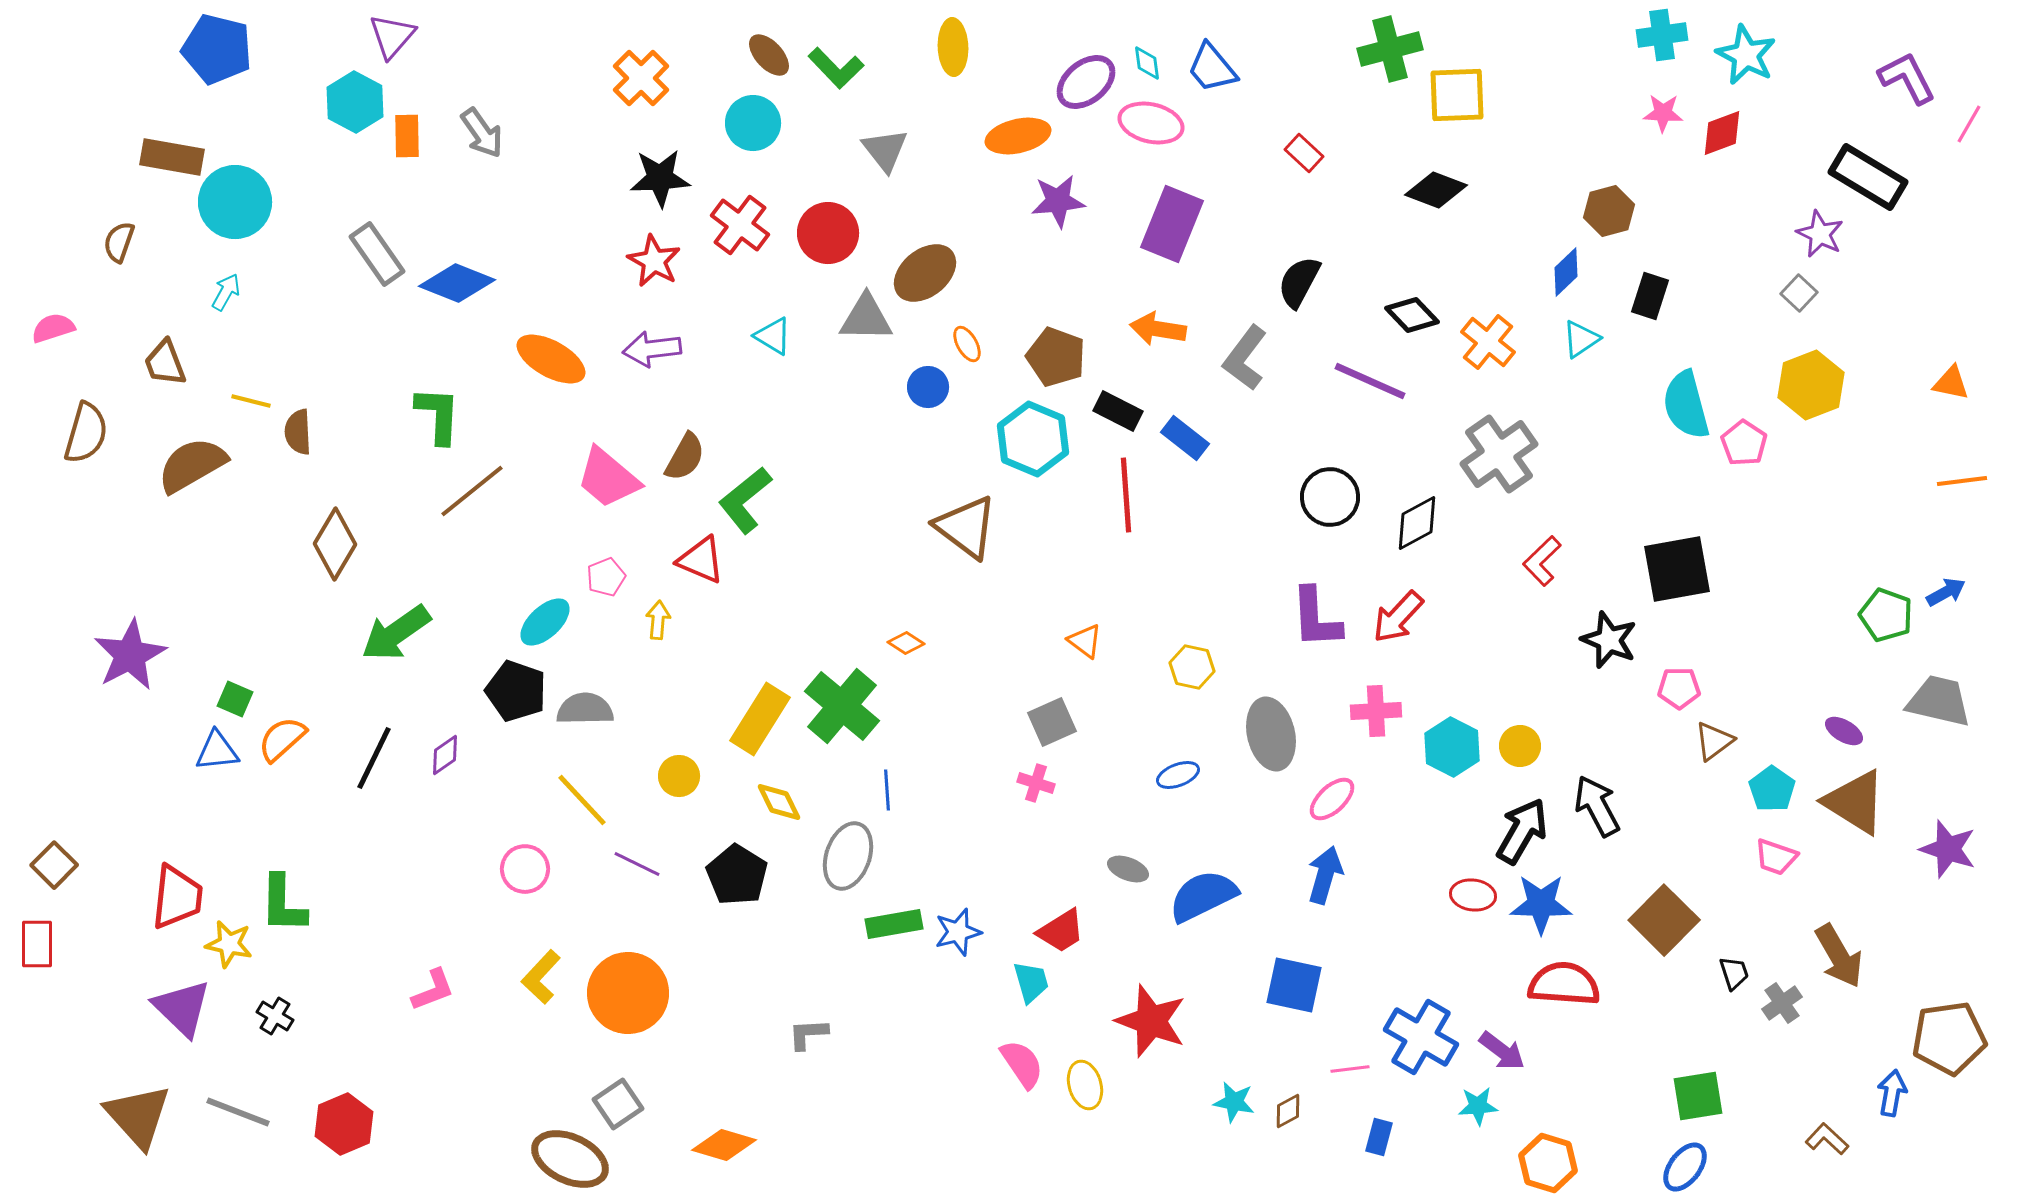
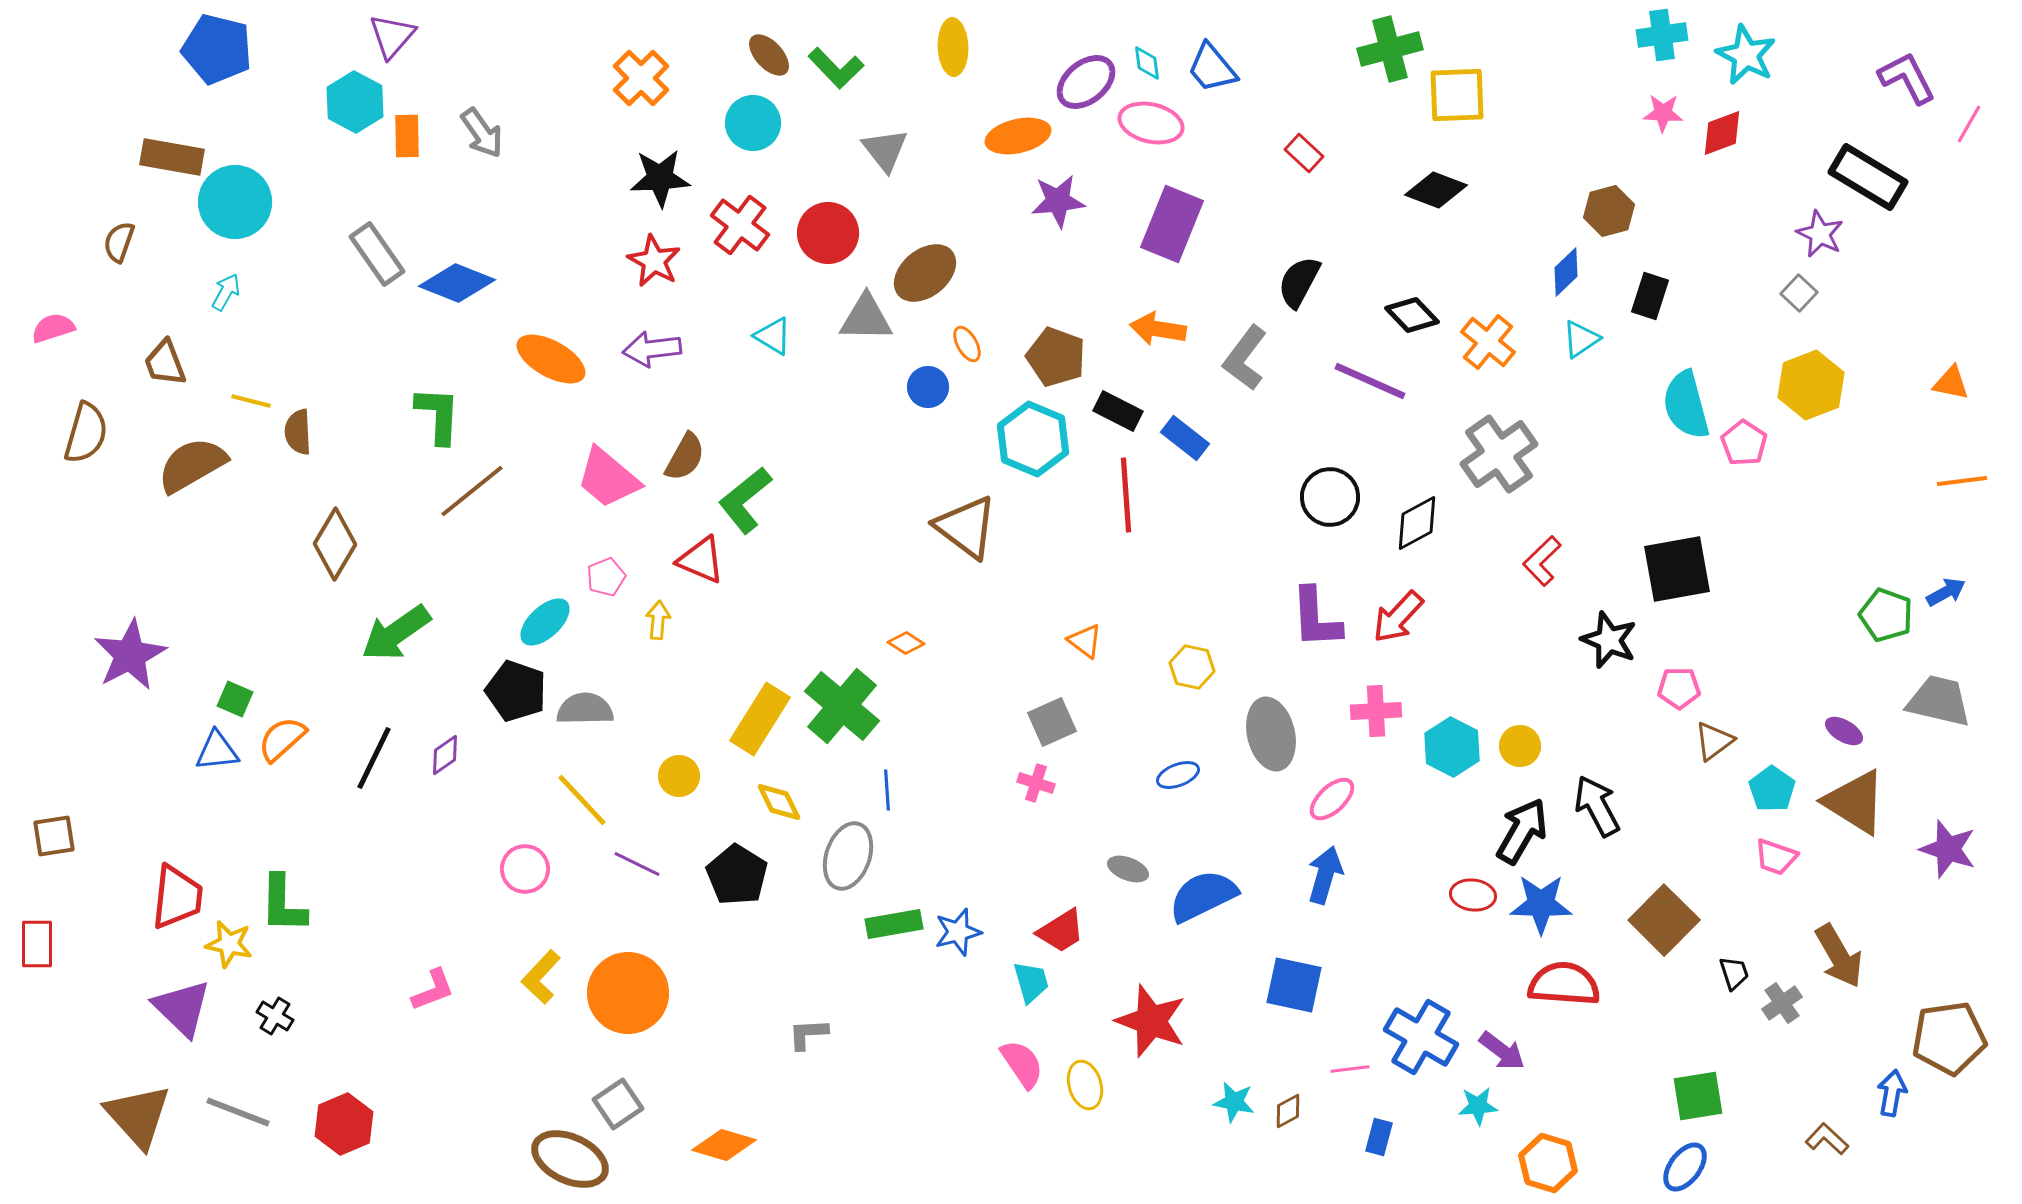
brown square at (54, 865): moved 29 px up; rotated 36 degrees clockwise
